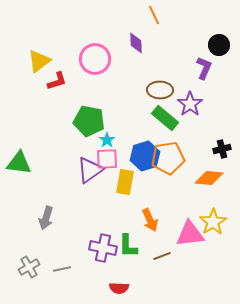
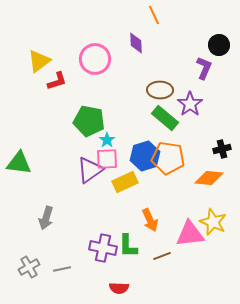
orange pentagon: rotated 16 degrees clockwise
yellow rectangle: rotated 55 degrees clockwise
yellow star: rotated 16 degrees counterclockwise
